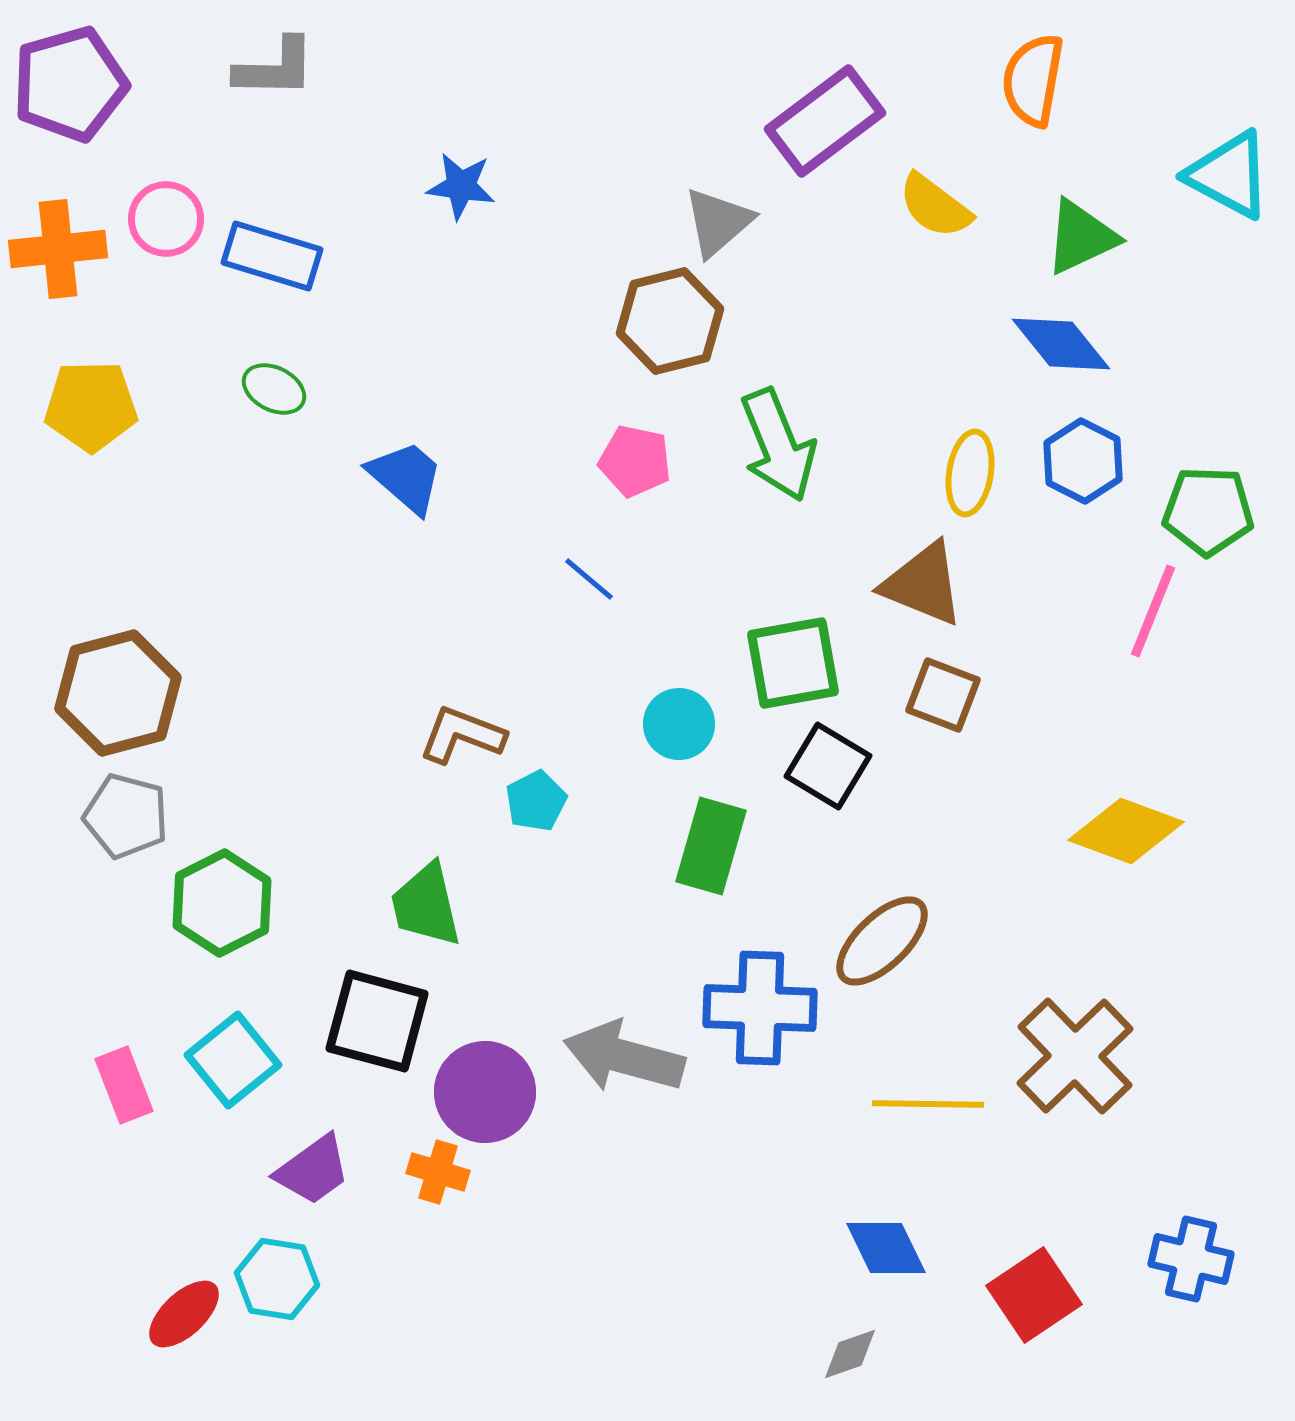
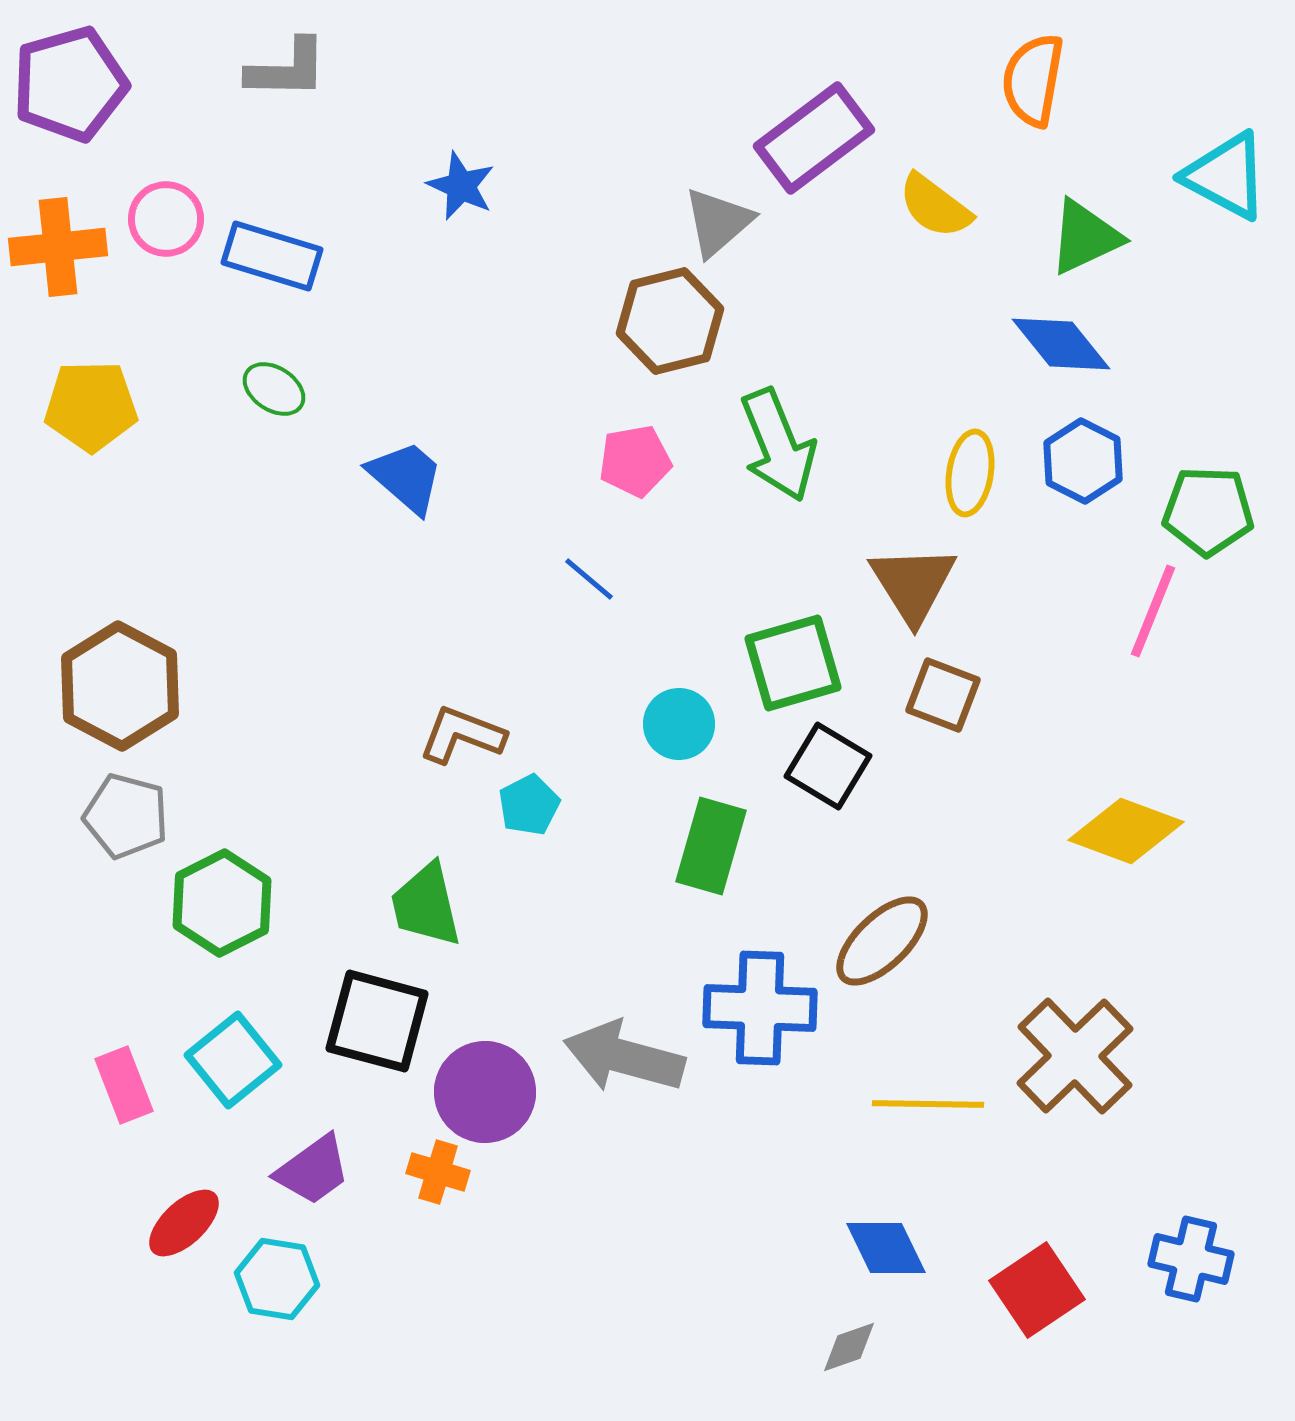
gray L-shape at (275, 68): moved 12 px right, 1 px down
purple rectangle at (825, 121): moved 11 px left, 17 px down
cyan triangle at (1229, 175): moved 3 px left, 1 px down
blue star at (461, 186): rotated 16 degrees clockwise
green triangle at (1081, 237): moved 4 px right
orange cross at (58, 249): moved 2 px up
green ellipse at (274, 389): rotated 6 degrees clockwise
pink pentagon at (635, 461): rotated 22 degrees counterclockwise
brown triangle at (923, 584): moved 10 px left; rotated 36 degrees clockwise
green square at (793, 663): rotated 6 degrees counterclockwise
brown hexagon at (118, 693): moved 2 px right, 7 px up; rotated 17 degrees counterclockwise
cyan pentagon at (536, 801): moved 7 px left, 4 px down
red square at (1034, 1295): moved 3 px right, 5 px up
red ellipse at (184, 1314): moved 91 px up
gray diamond at (850, 1354): moved 1 px left, 7 px up
